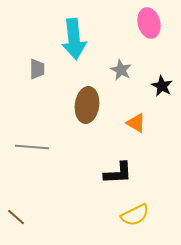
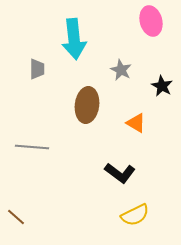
pink ellipse: moved 2 px right, 2 px up
black L-shape: moved 2 px right; rotated 40 degrees clockwise
